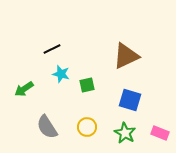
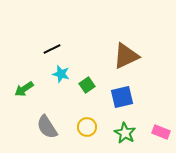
green square: rotated 21 degrees counterclockwise
blue square: moved 8 px left, 3 px up; rotated 30 degrees counterclockwise
pink rectangle: moved 1 px right, 1 px up
